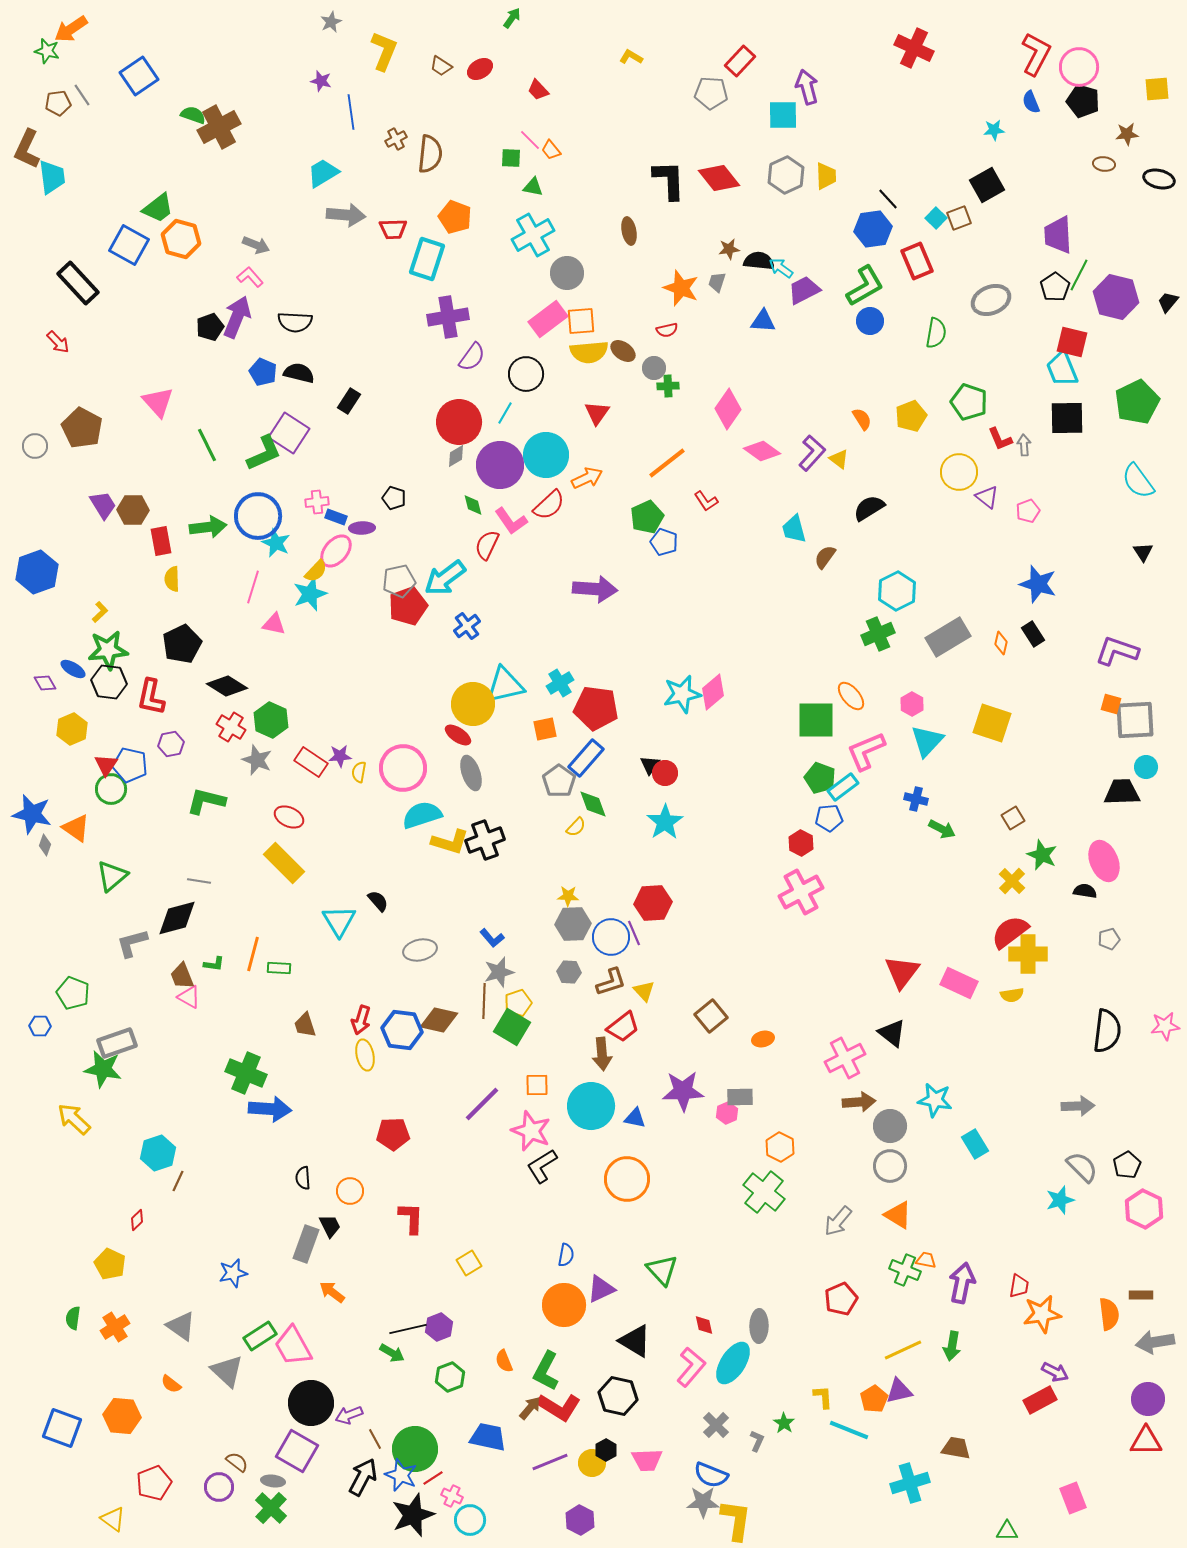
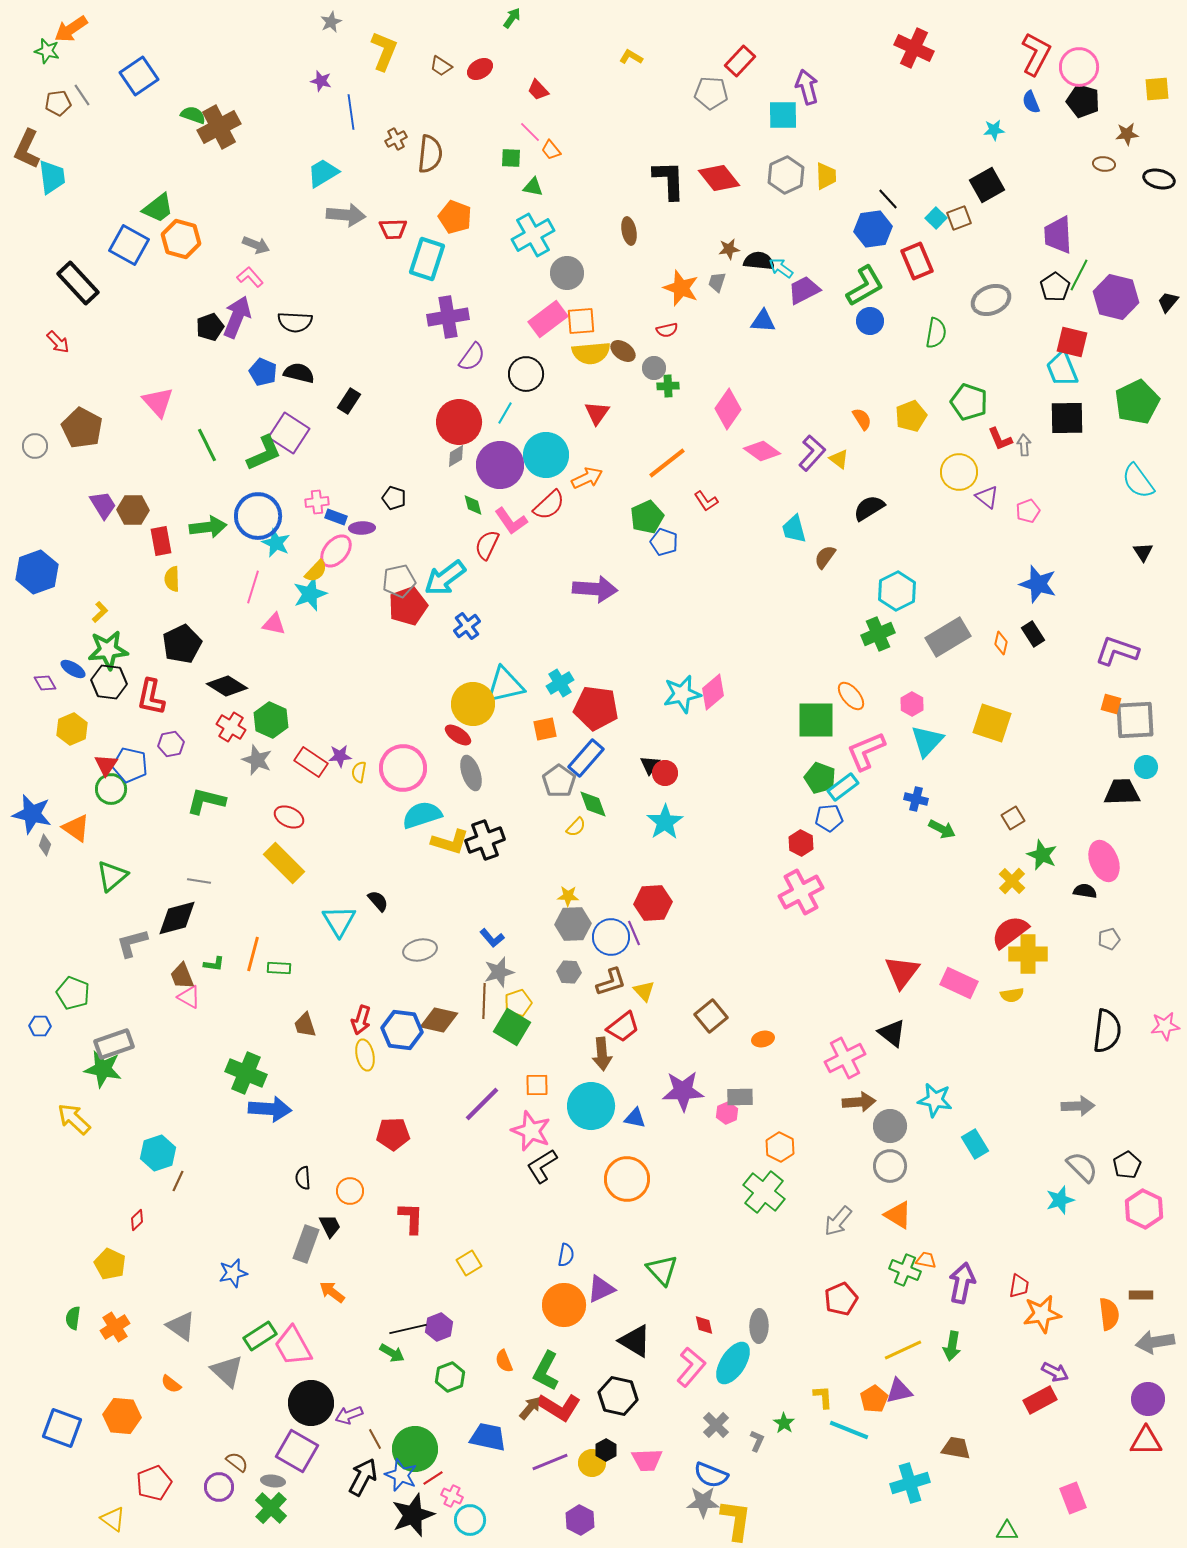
pink line at (530, 140): moved 8 px up
yellow semicircle at (589, 352): moved 2 px right, 1 px down
gray rectangle at (117, 1043): moved 3 px left, 1 px down
